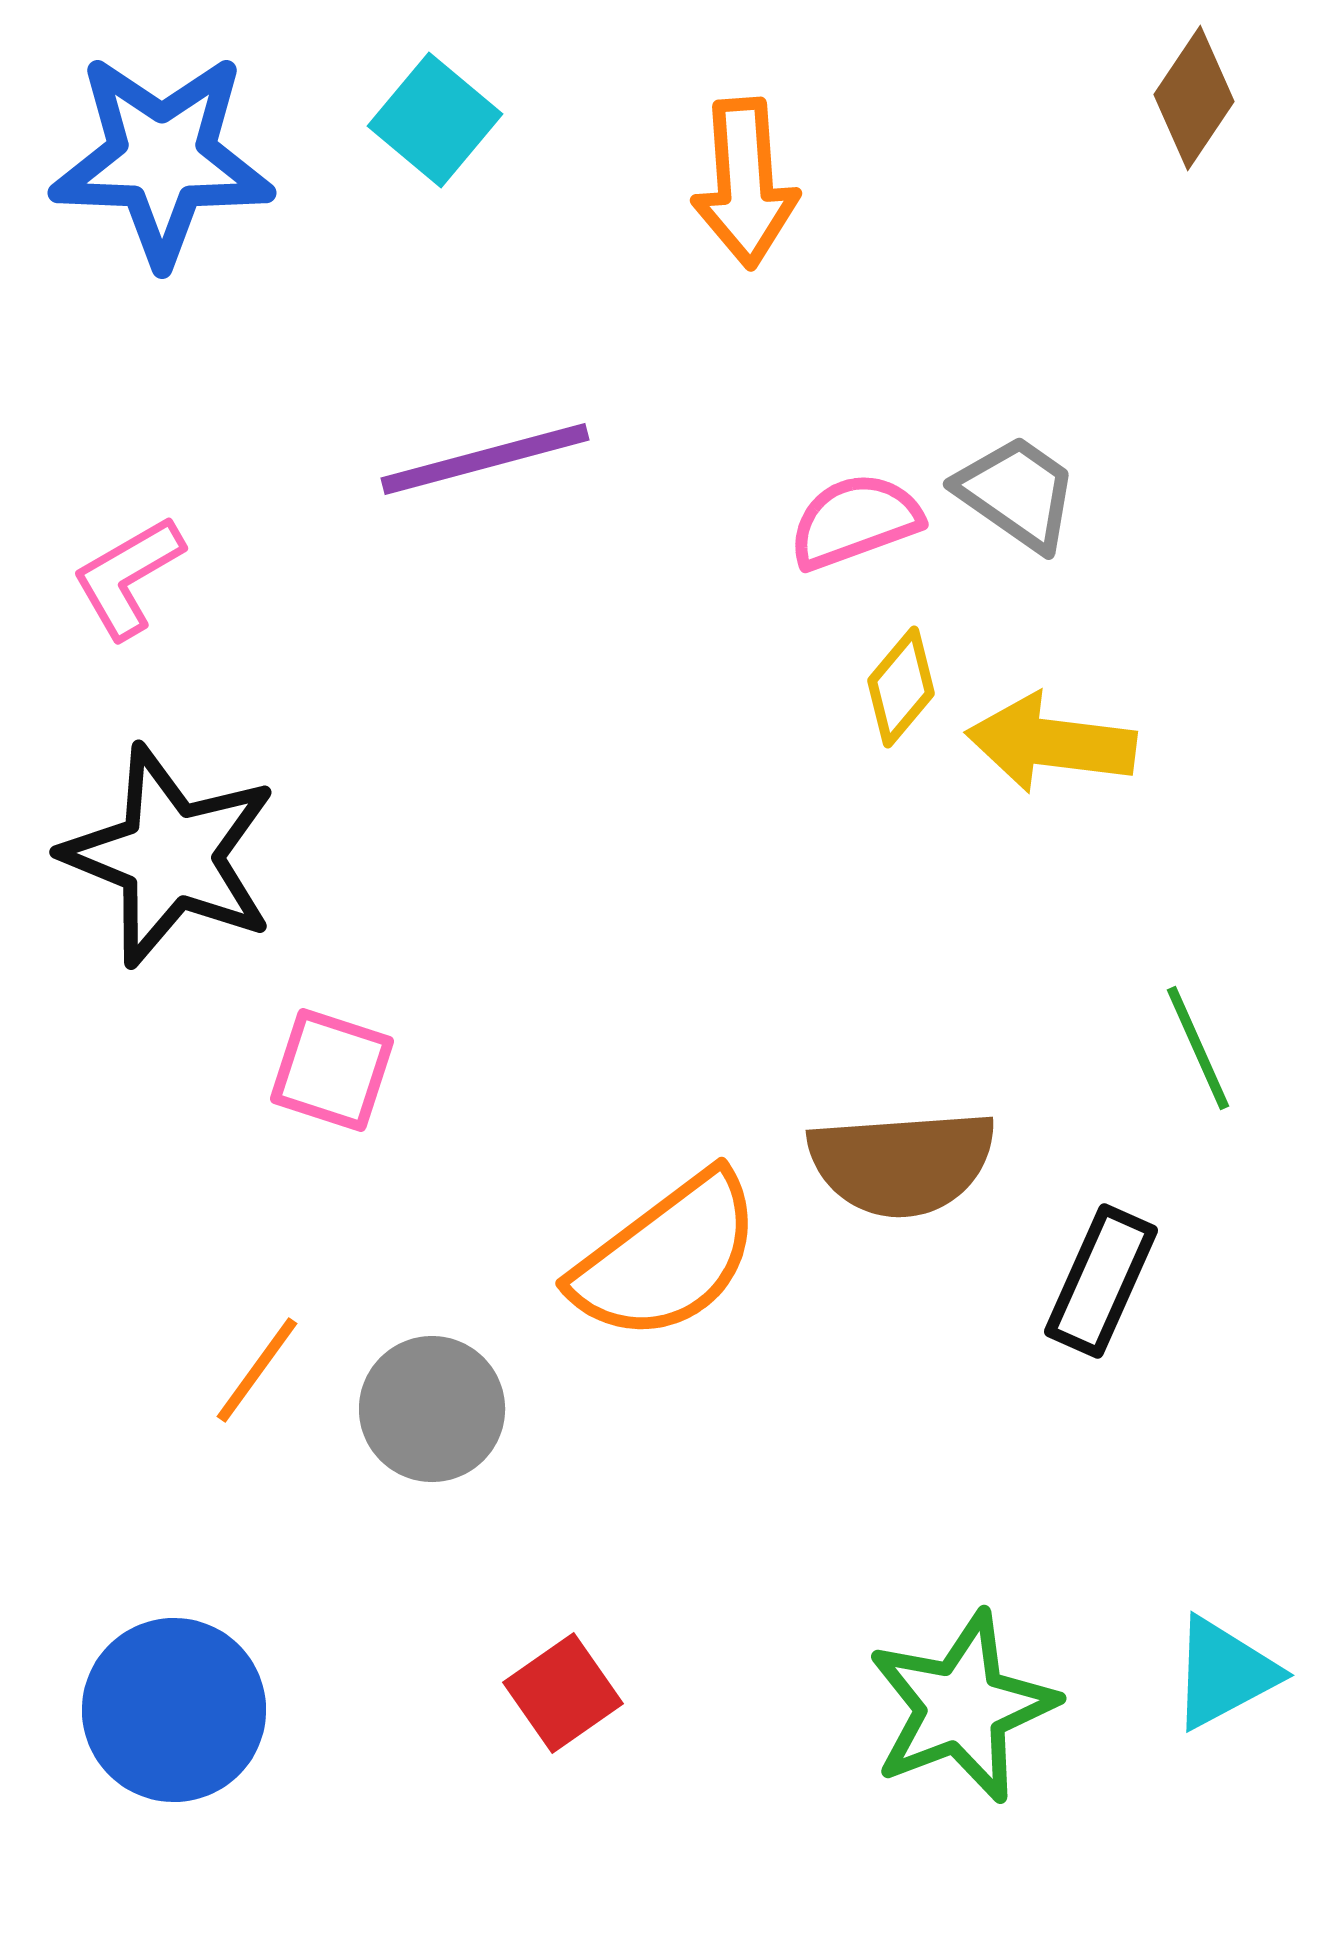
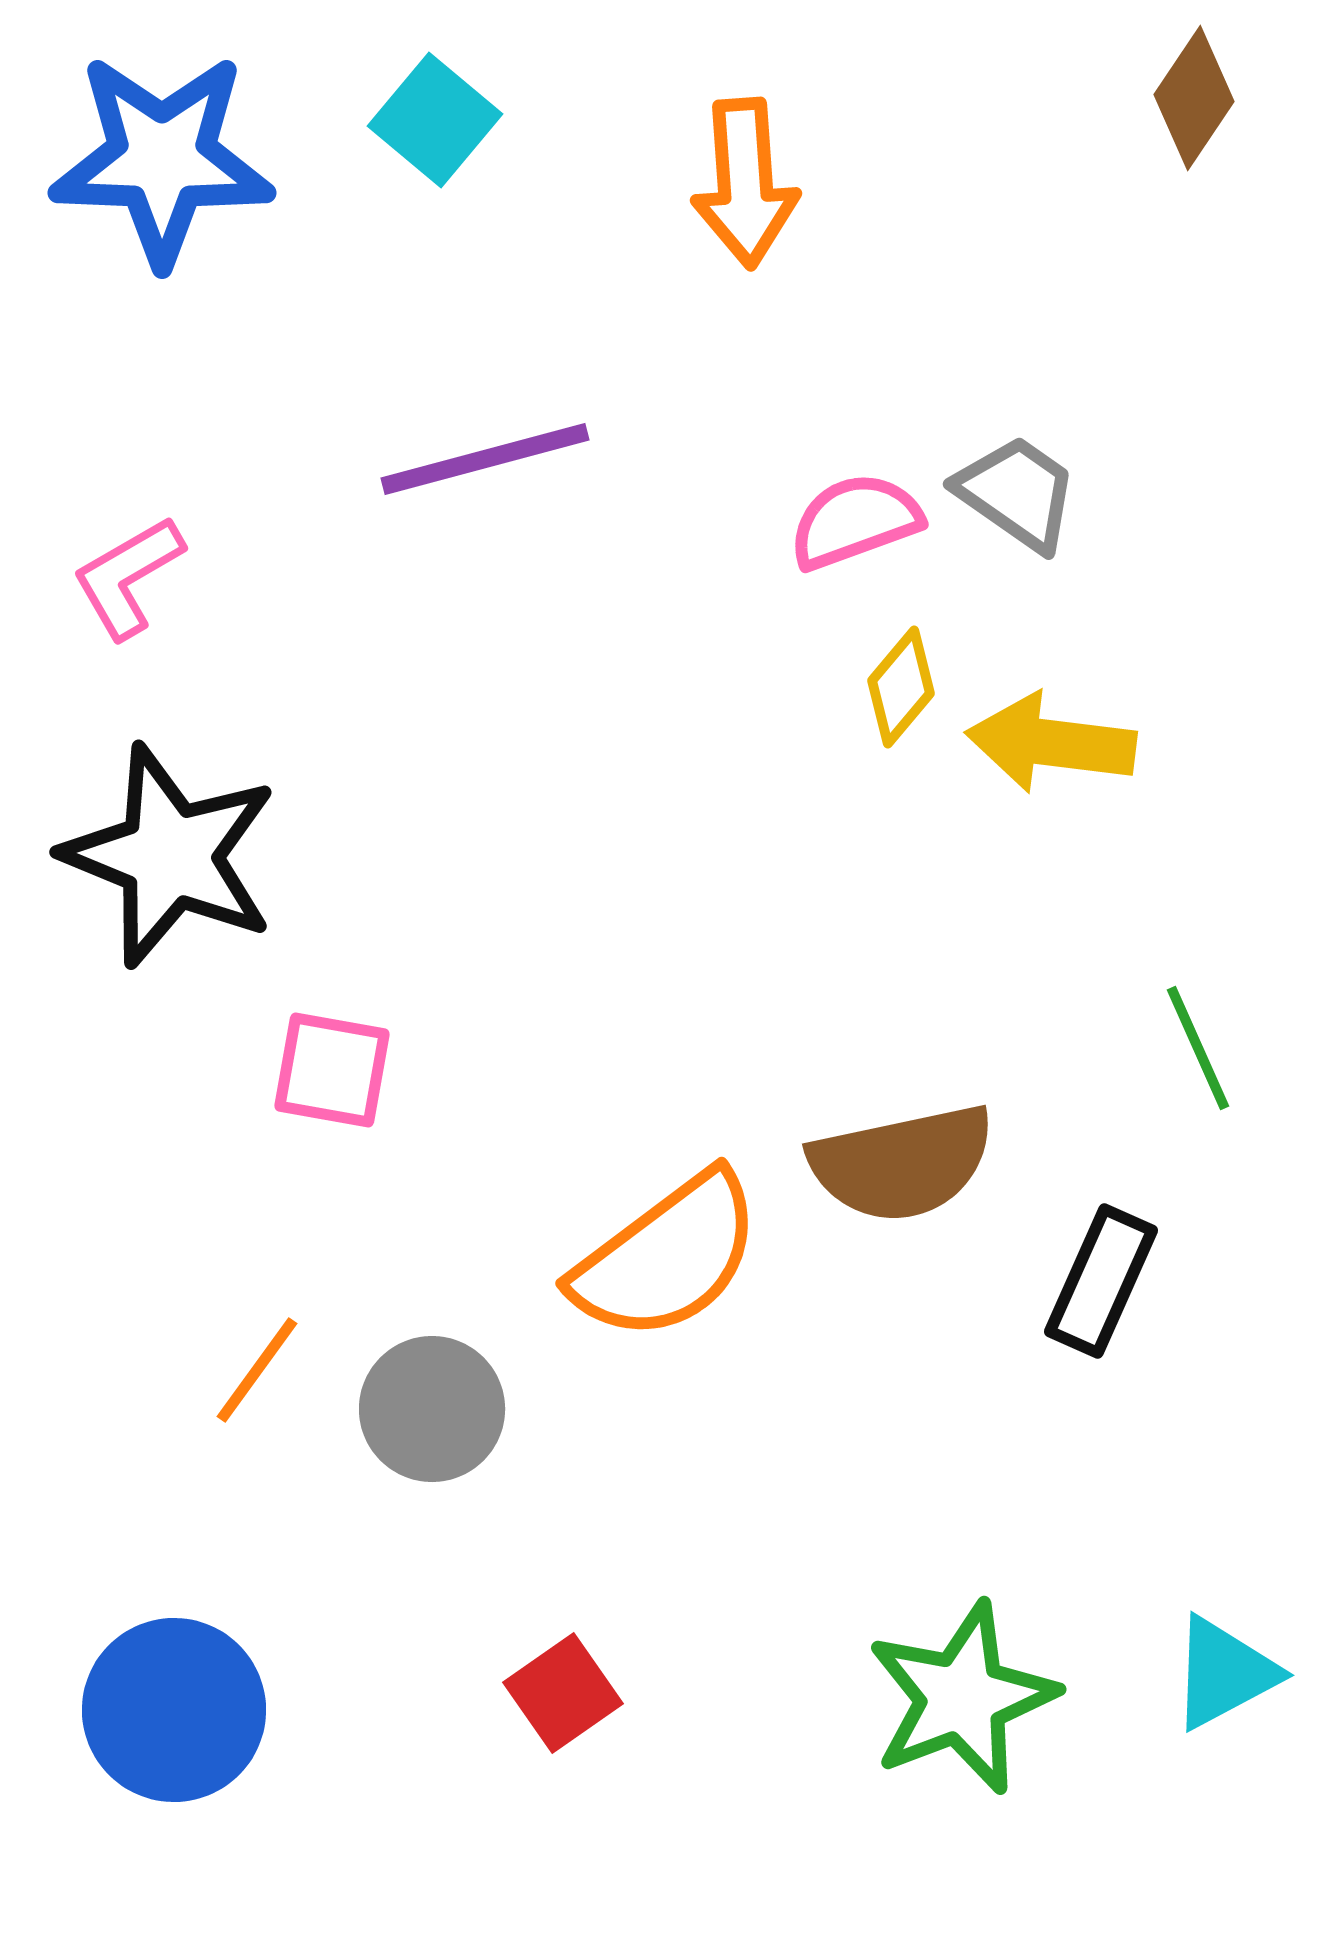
pink square: rotated 8 degrees counterclockwise
brown semicircle: rotated 8 degrees counterclockwise
green star: moved 9 px up
